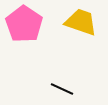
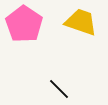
black line: moved 3 px left; rotated 20 degrees clockwise
